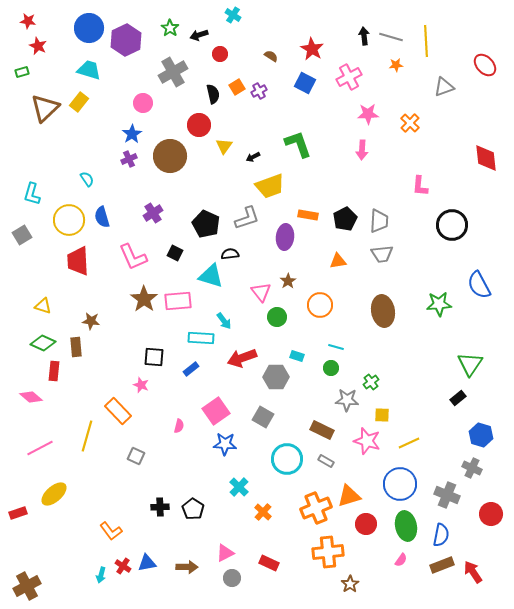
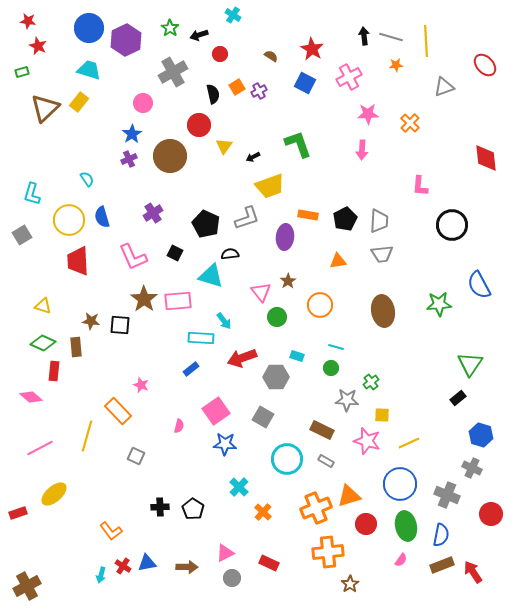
black square at (154, 357): moved 34 px left, 32 px up
